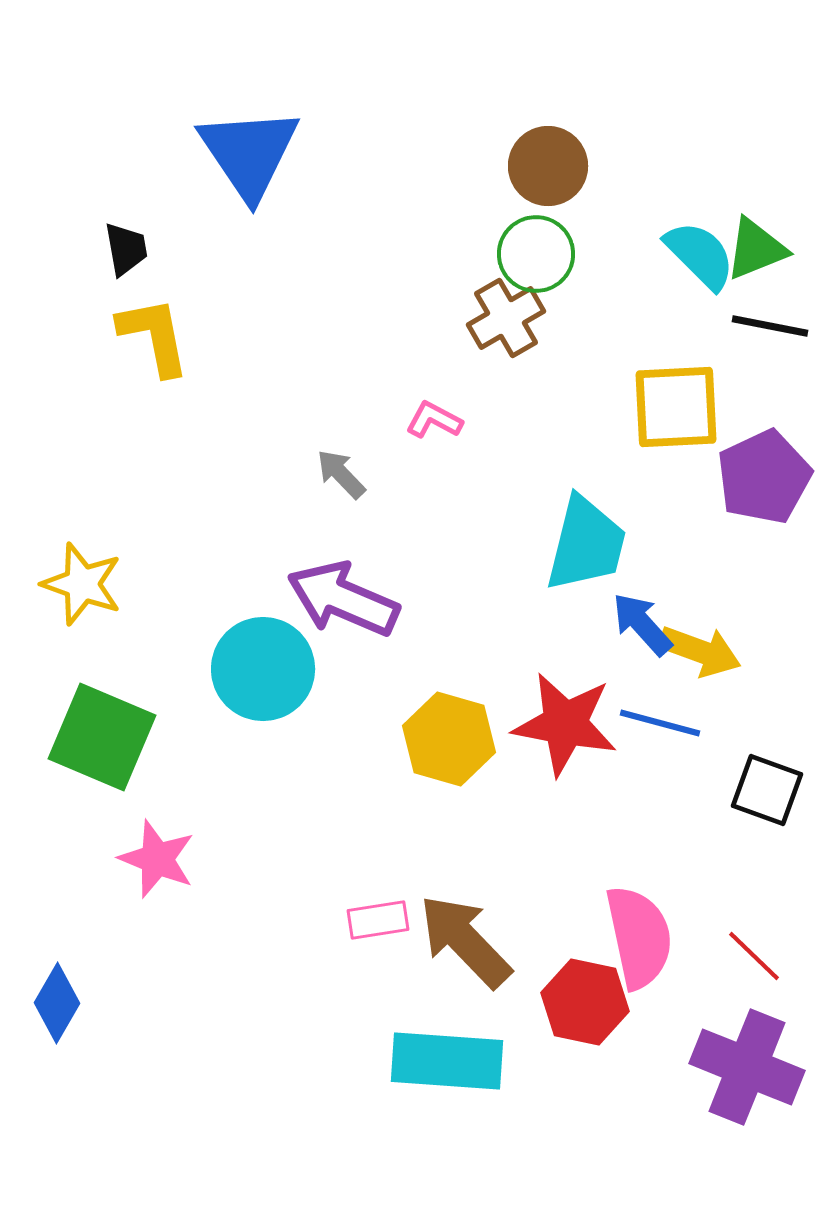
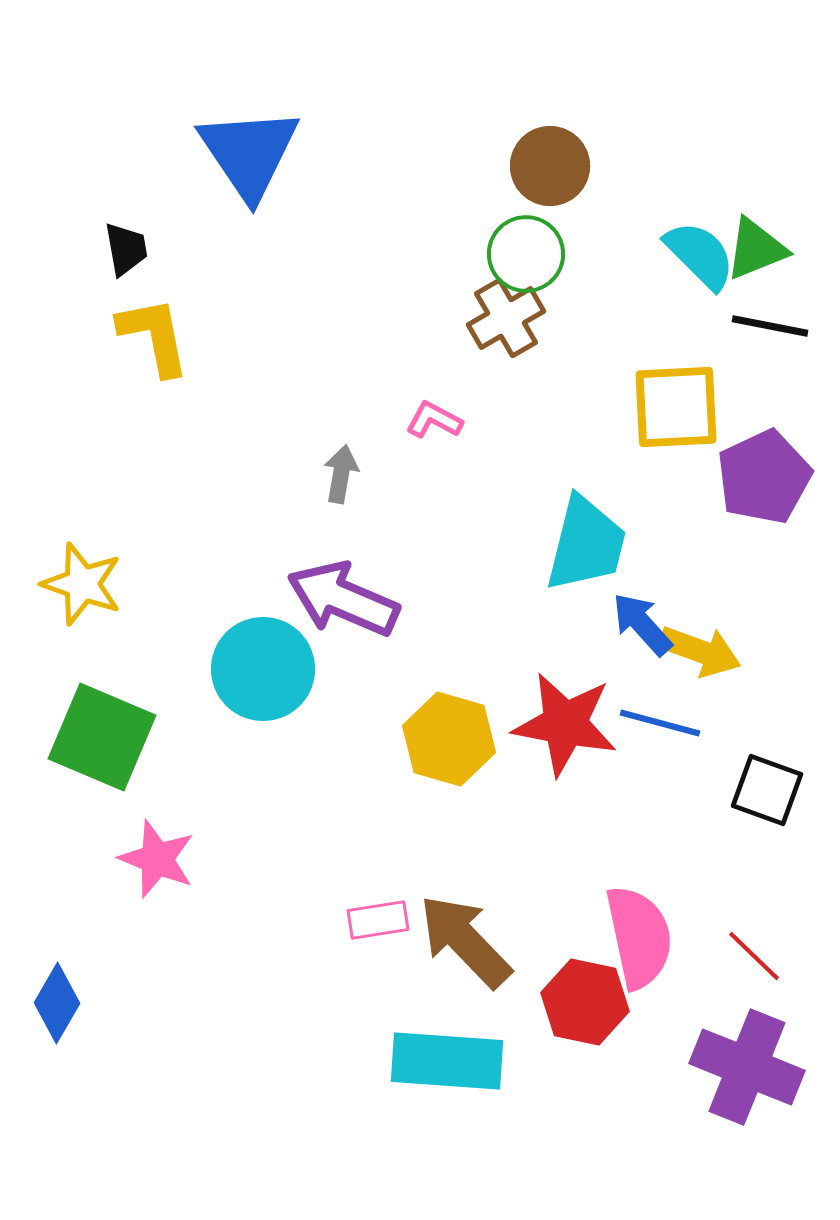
brown circle: moved 2 px right
green circle: moved 10 px left
gray arrow: rotated 54 degrees clockwise
